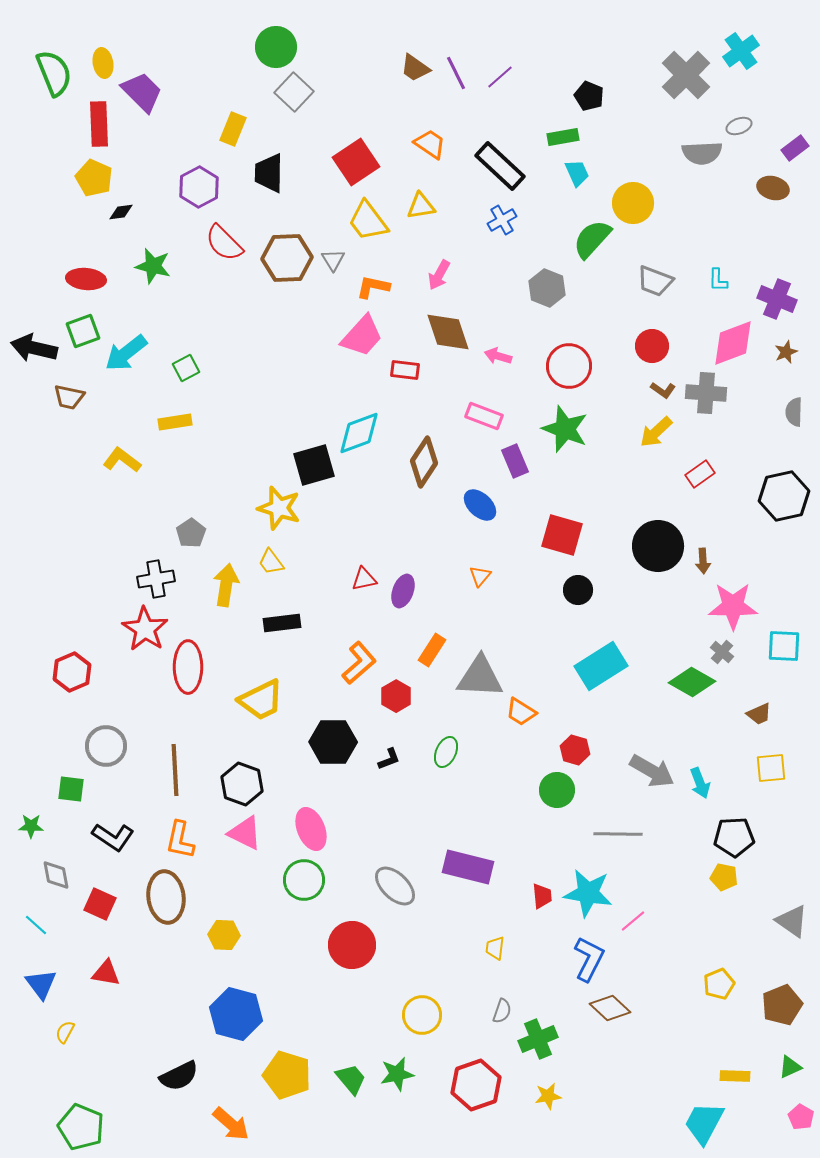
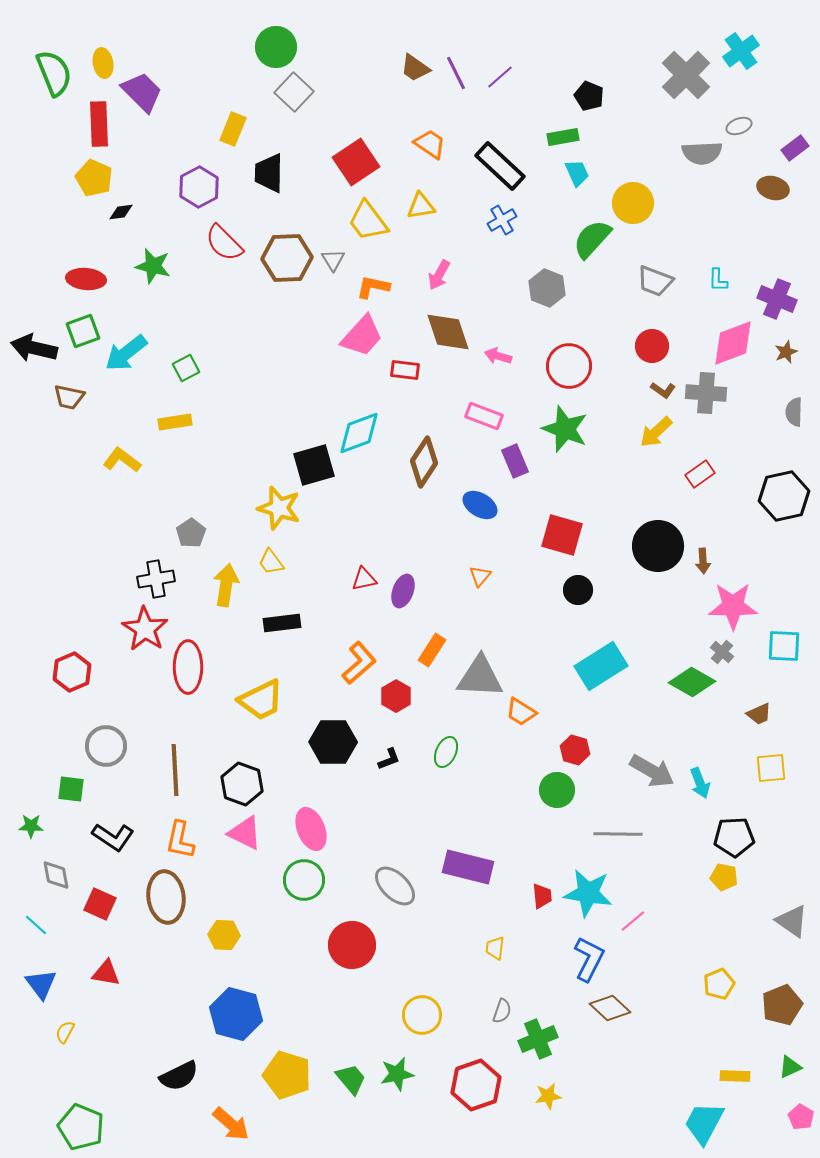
blue ellipse at (480, 505): rotated 12 degrees counterclockwise
